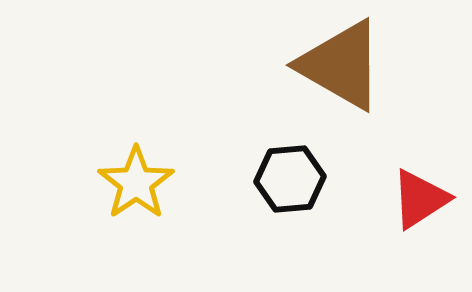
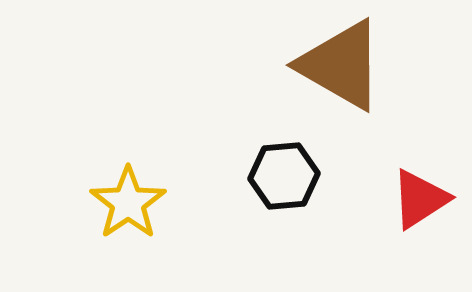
black hexagon: moved 6 px left, 3 px up
yellow star: moved 8 px left, 20 px down
